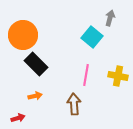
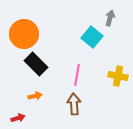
orange circle: moved 1 px right, 1 px up
pink line: moved 9 px left
